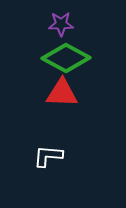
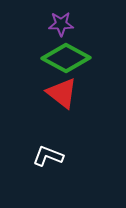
red triangle: rotated 36 degrees clockwise
white L-shape: rotated 16 degrees clockwise
